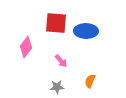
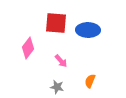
blue ellipse: moved 2 px right, 1 px up
pink diamond: moved 2 px right, 1 px down
gray star: rotated 16 degrees clockwise
